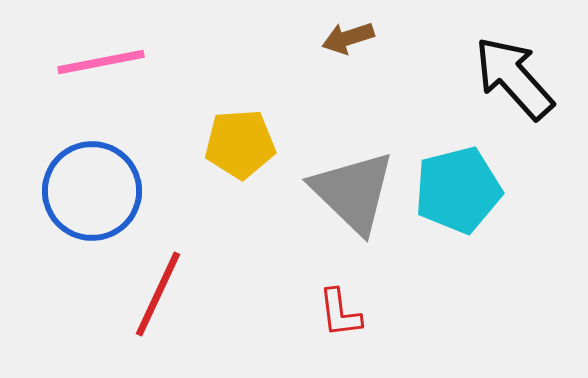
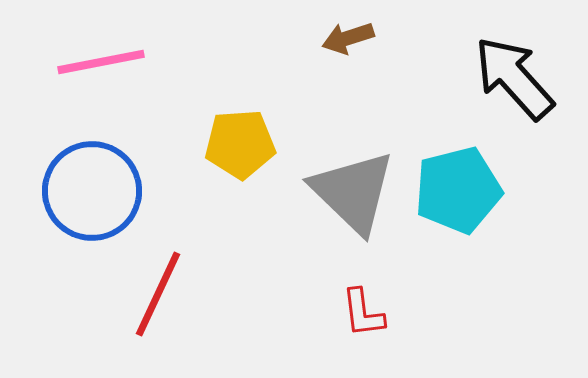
red L-shape: moved 23 px right
